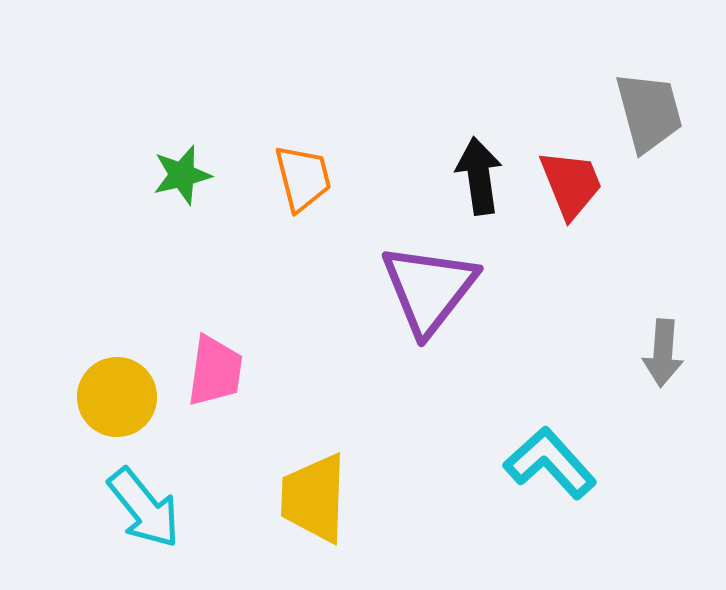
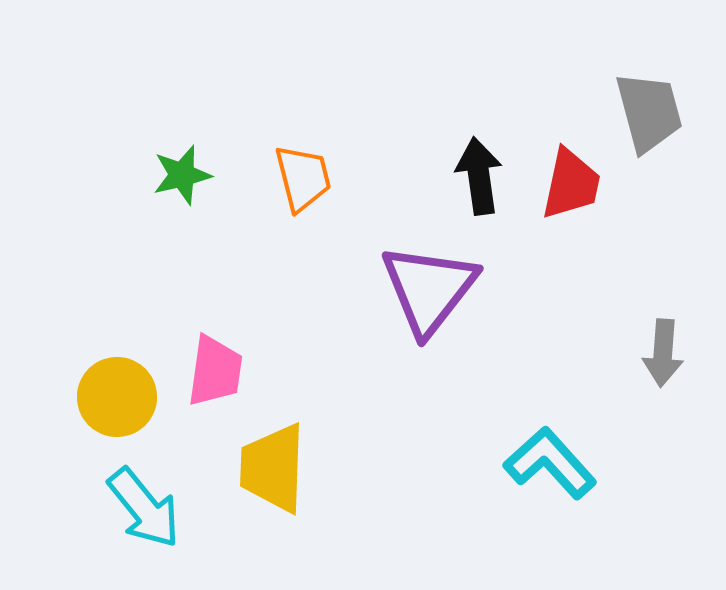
red trapezoid: rotated 34 degrees clockwise
yellow trapezoid: moved 41 px left, 30 px up
